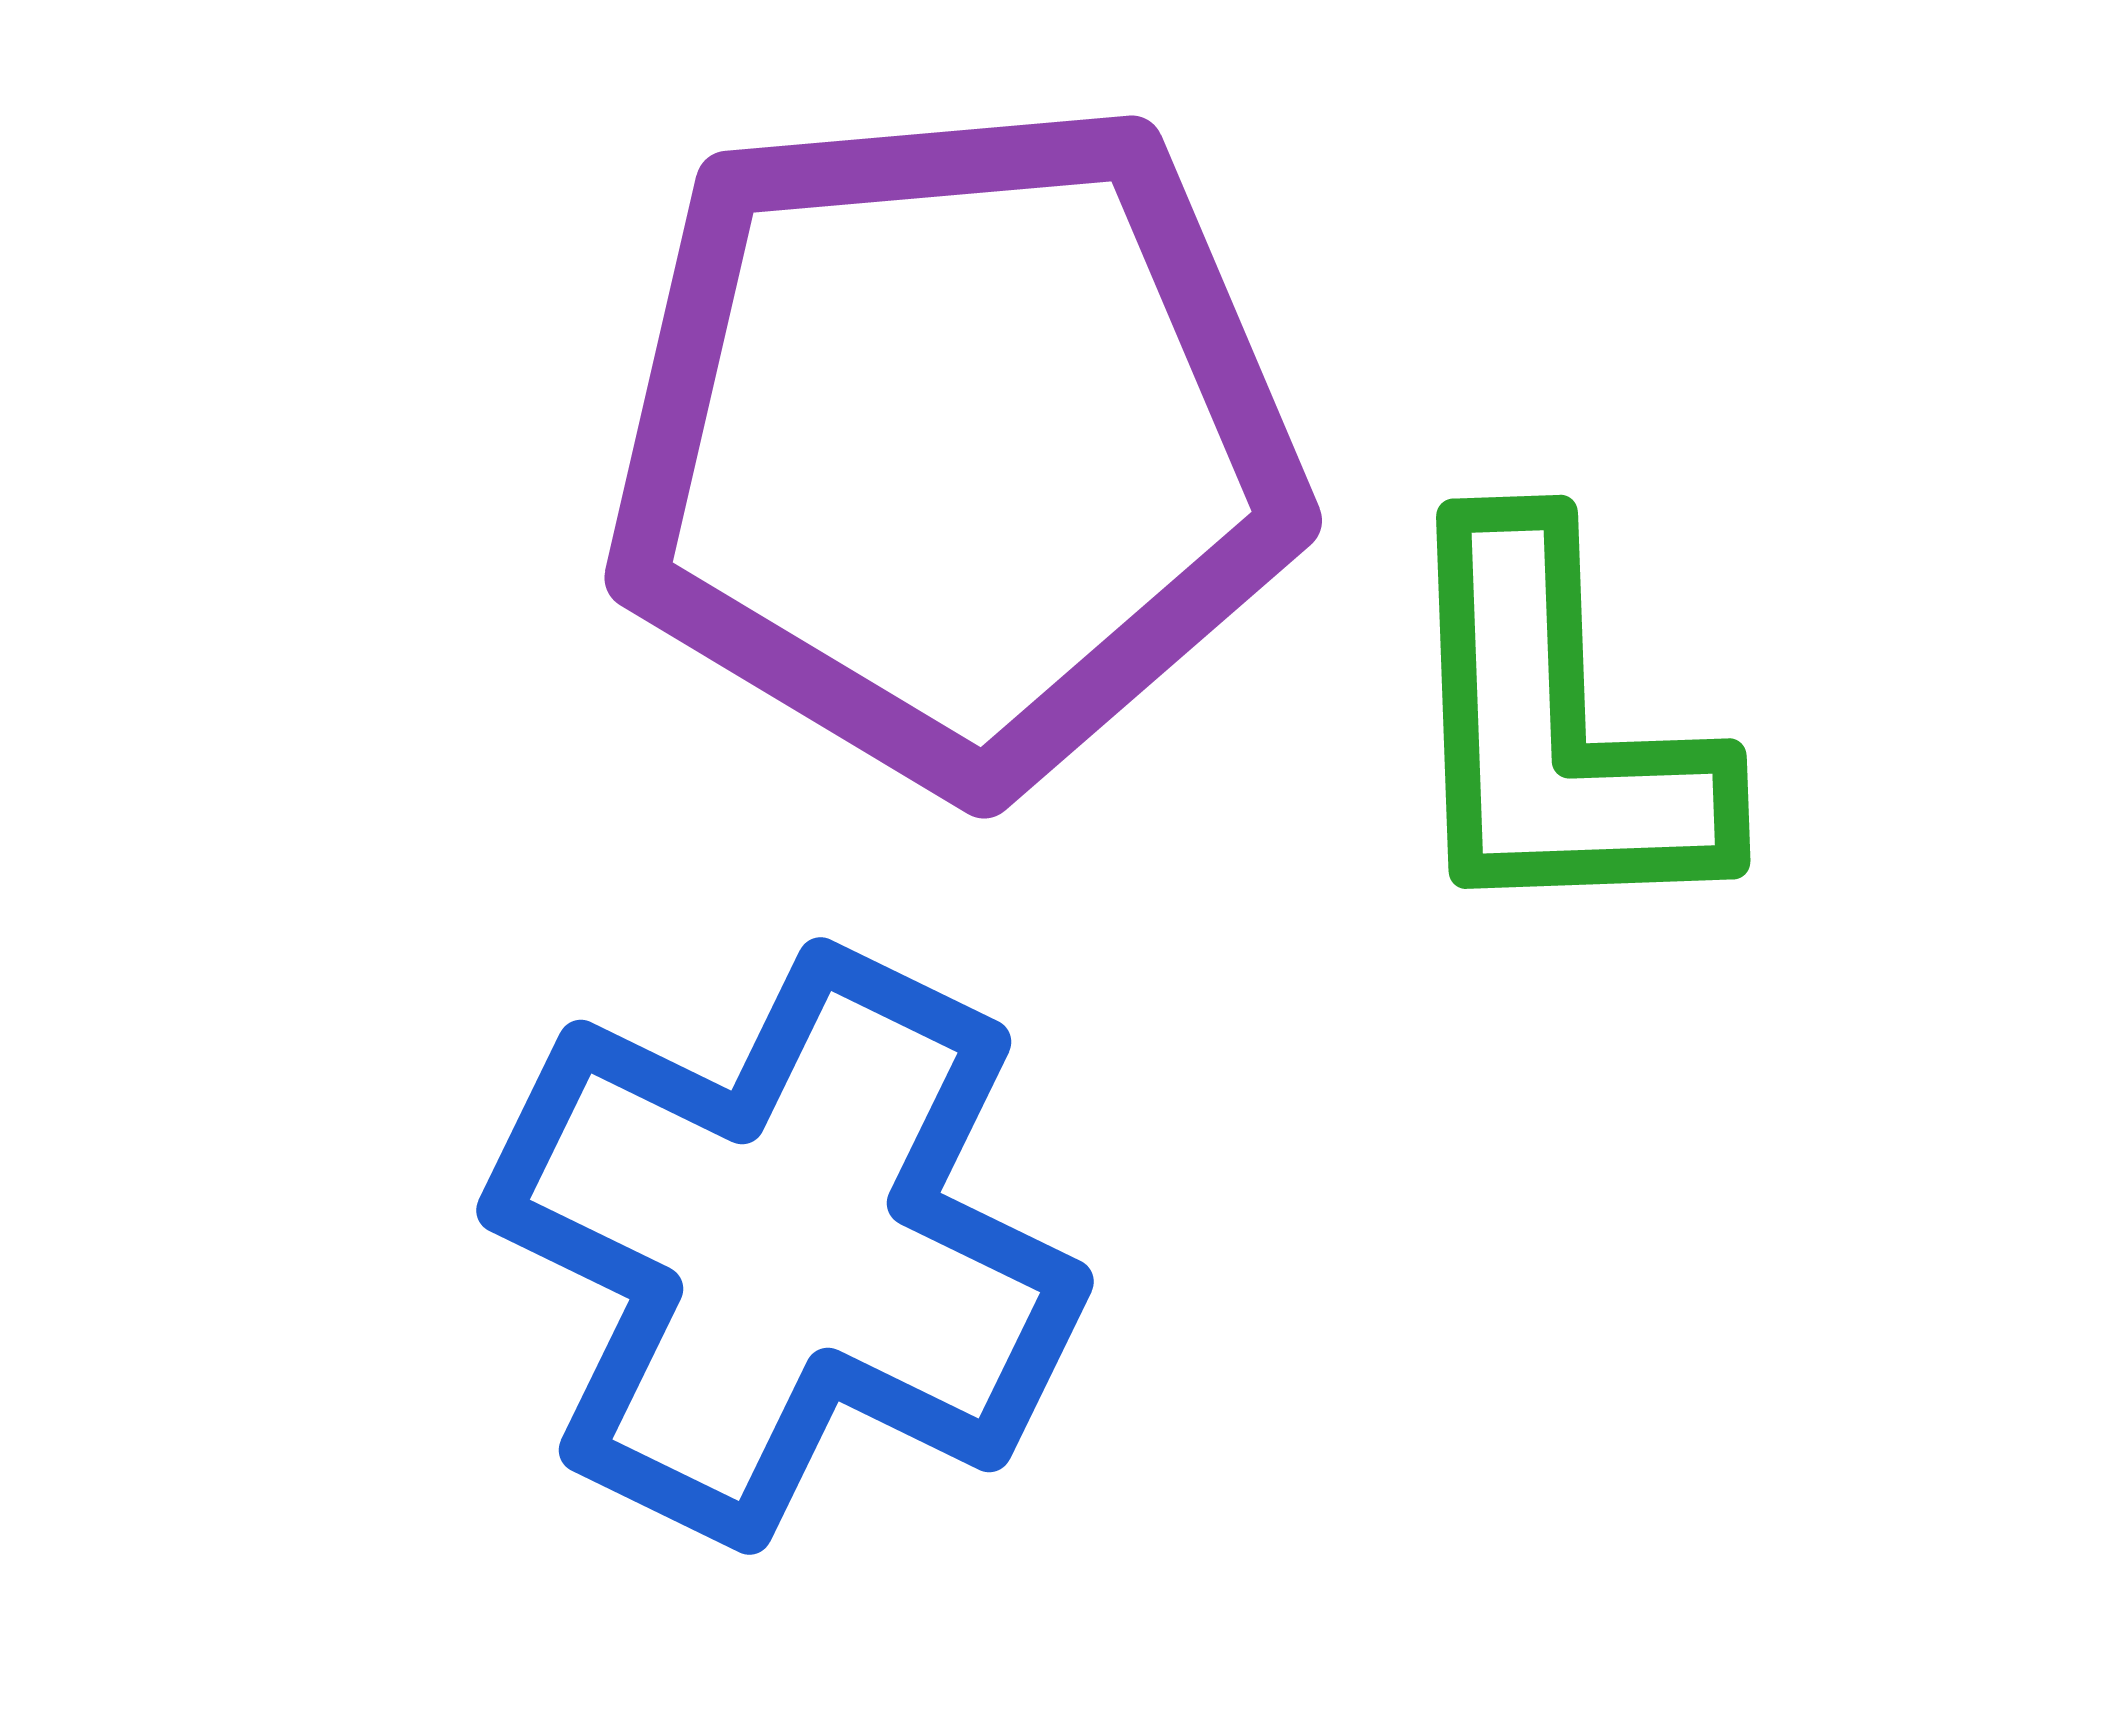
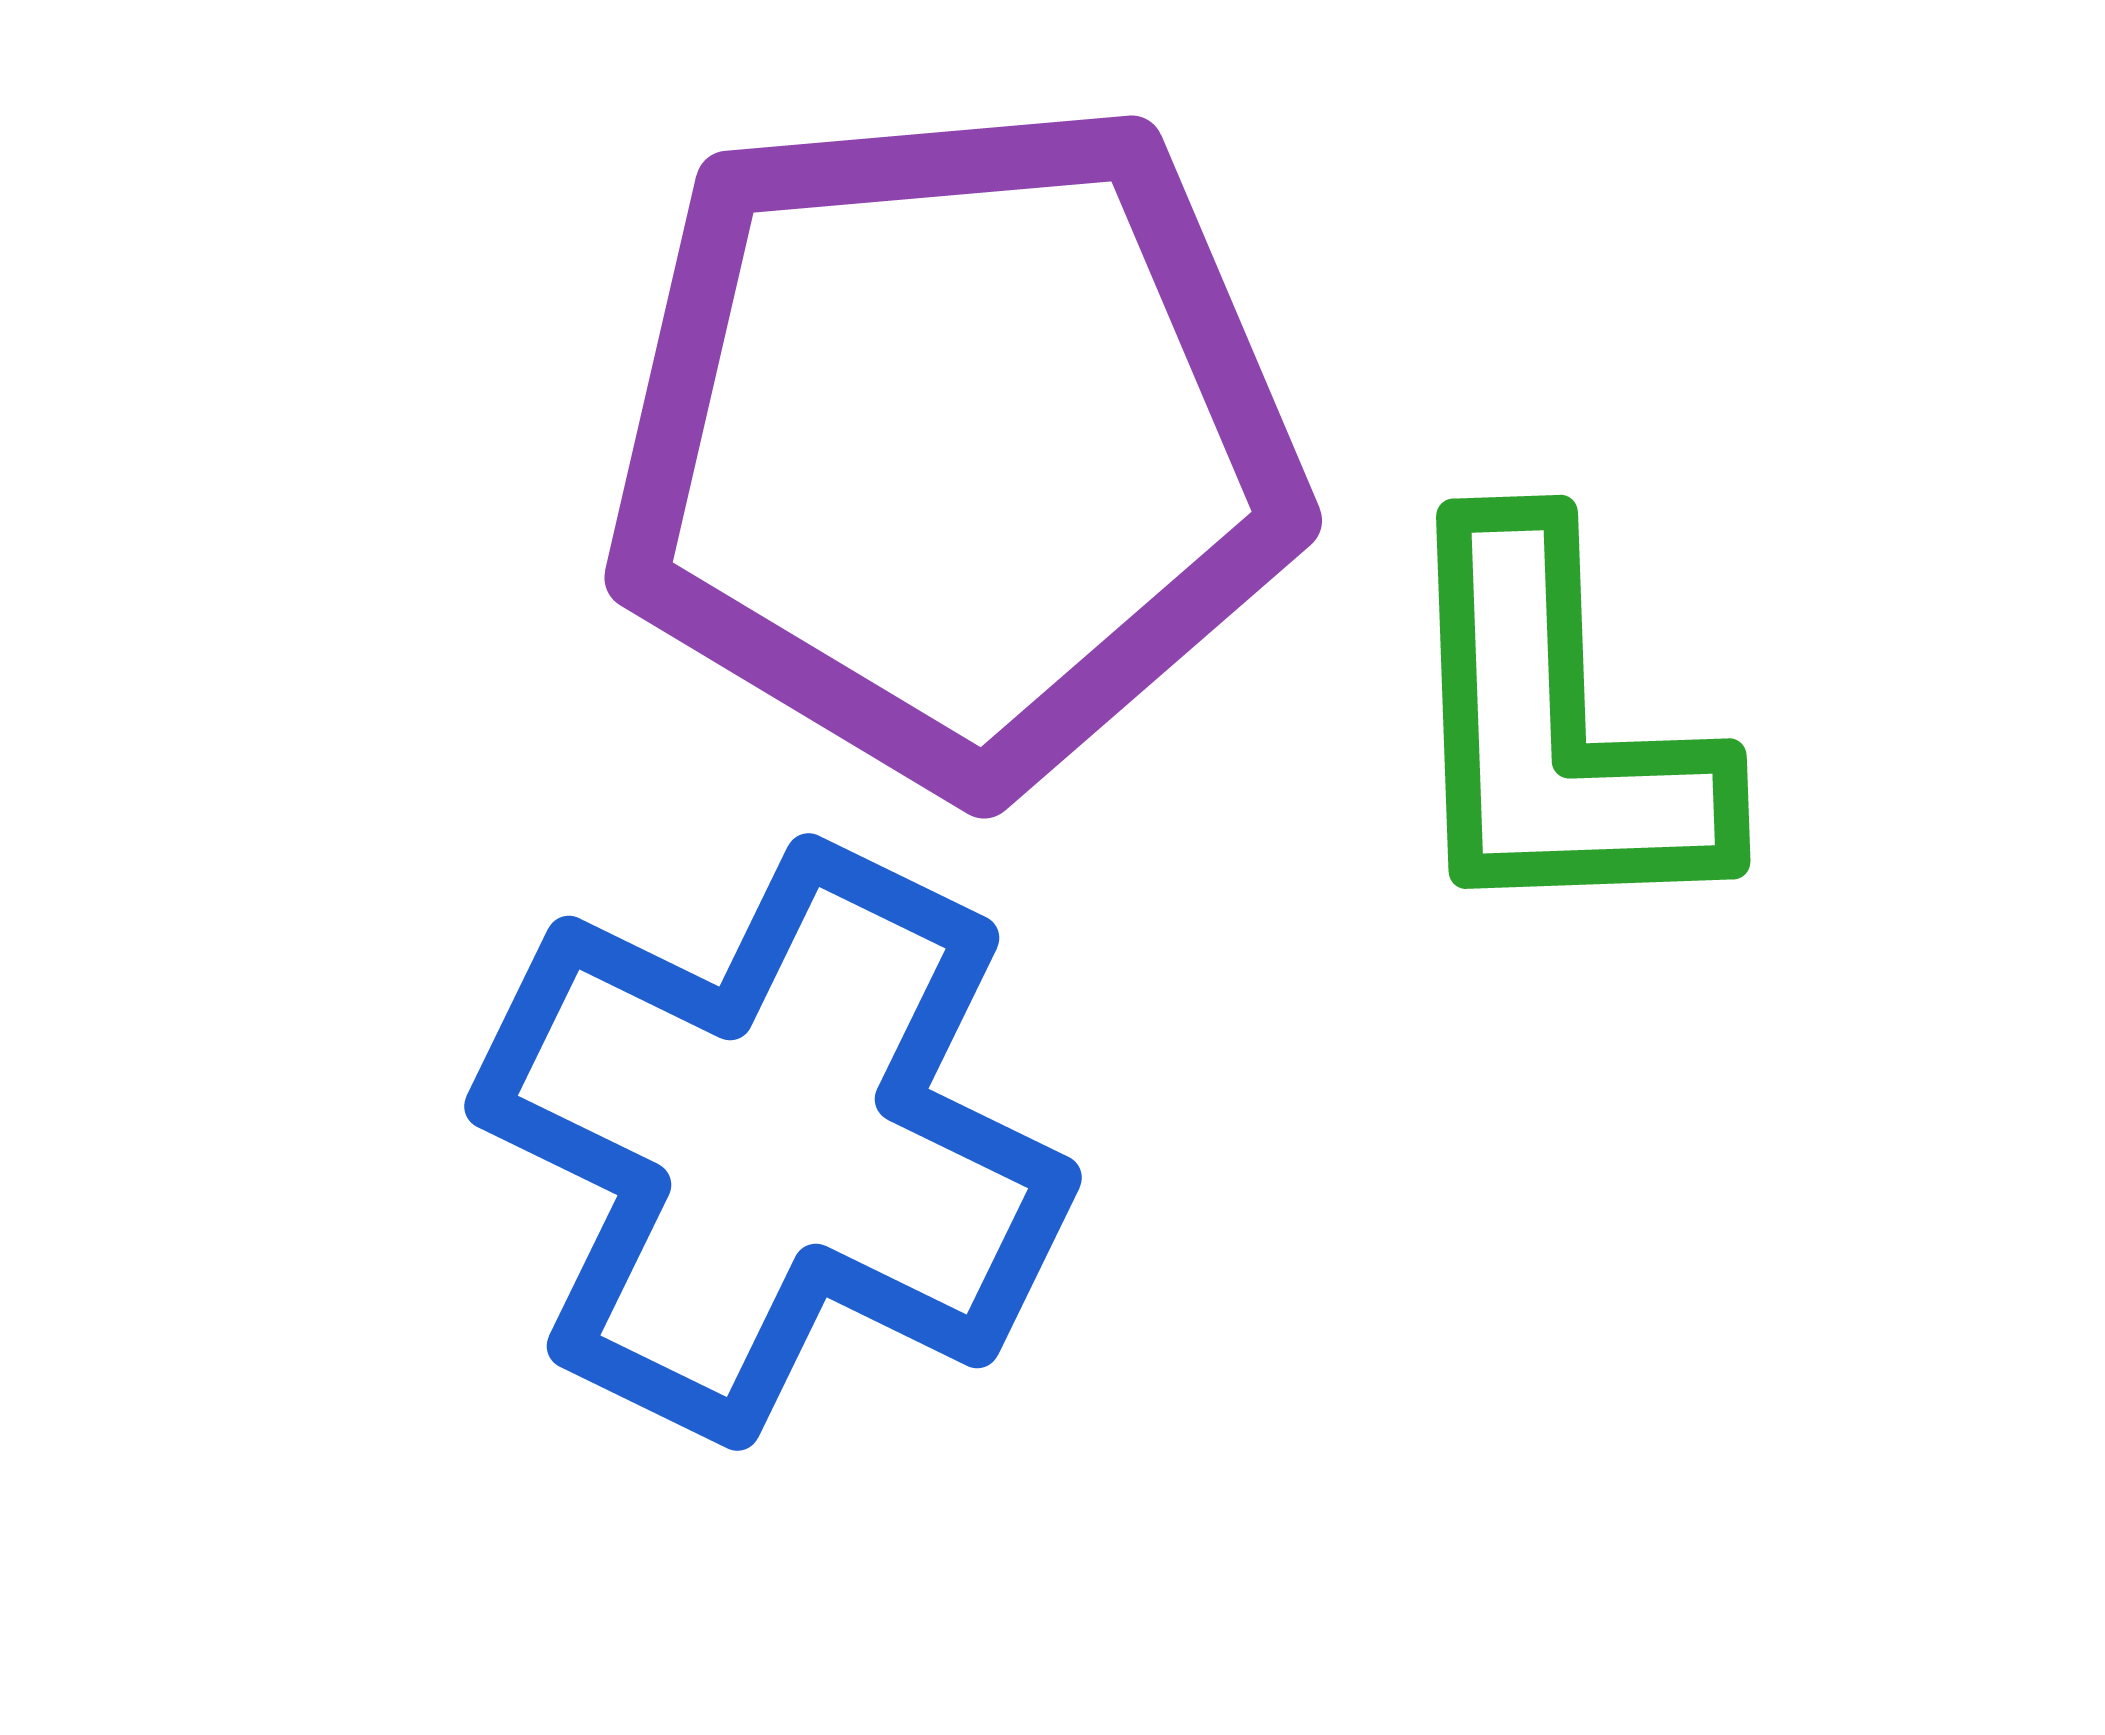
blue cross: moved 12 px left, 104 px up
